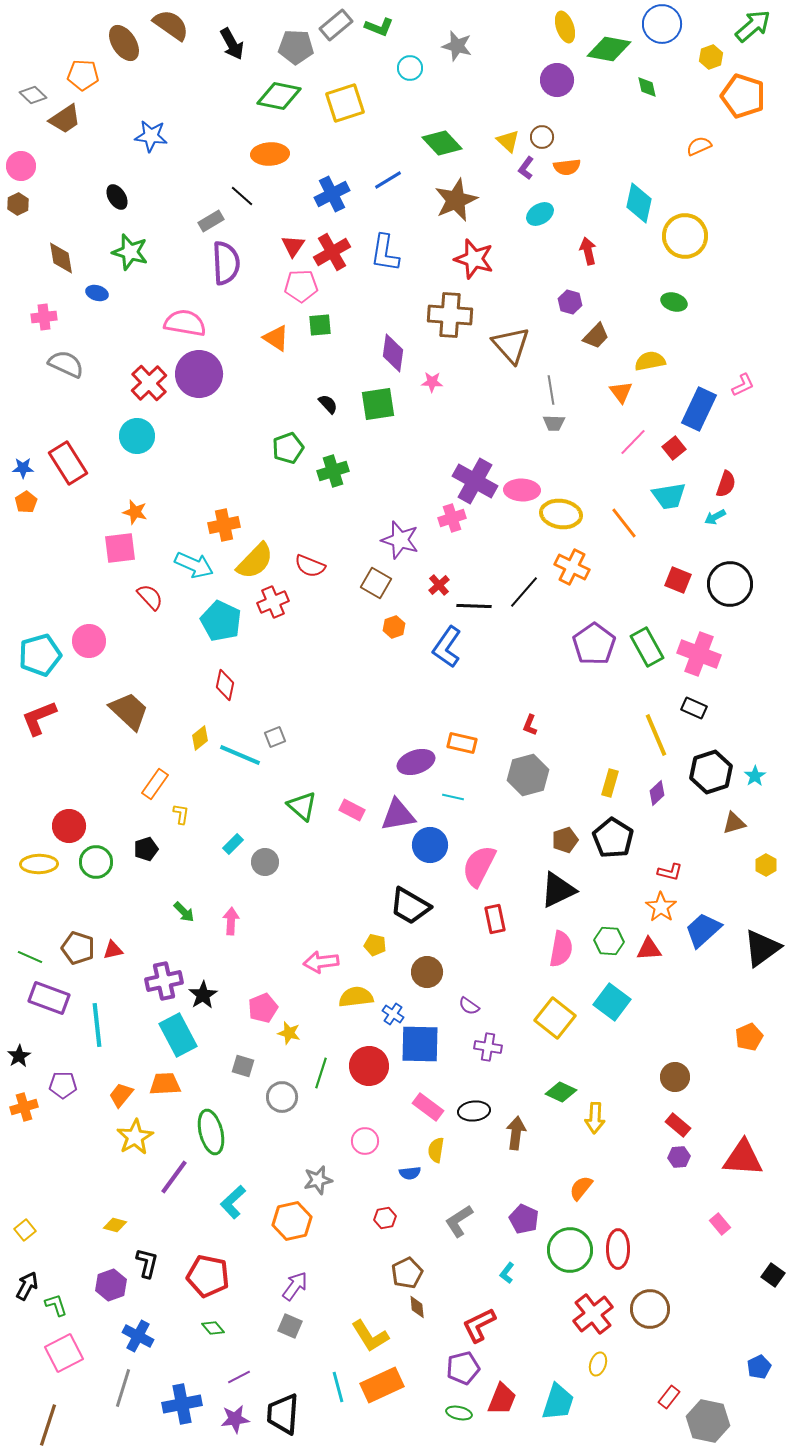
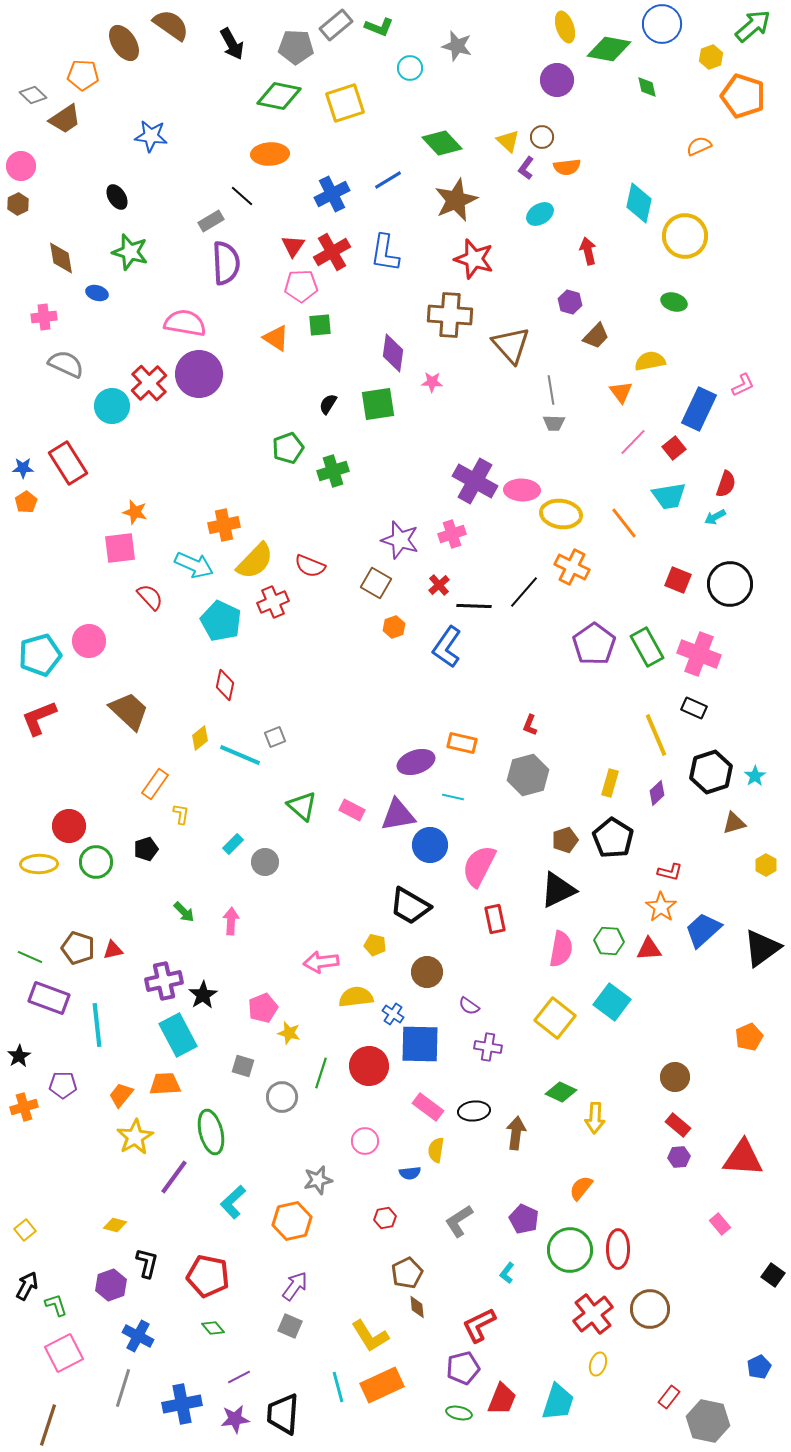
black semicircle at (328, 404): rotated 105 degrees counterclockwise
cyan circle at (137, 436): moved 25 px left, 30 px up
pink cross at (452, 518): moved 16 px down
